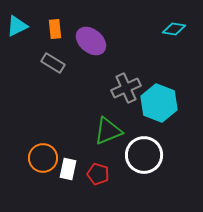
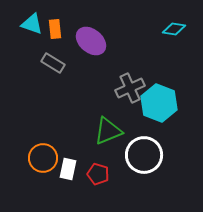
cyan triangle: moved 15 px right, 2 px up; rotated 45 degrees clockwise
gray cross: moved 4 px right
